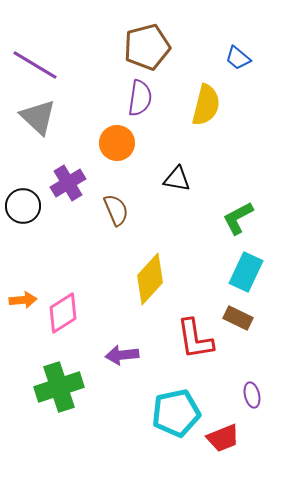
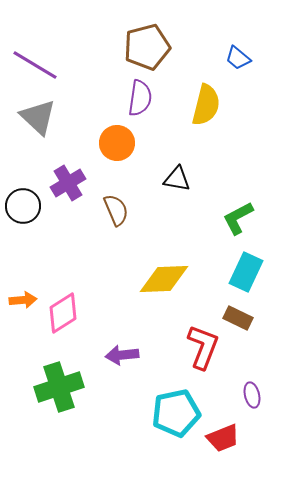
yellow diamond: moved 14 px right; rotated 45 degrees clockwise
red L-shape: moved 8 px right, 8 px down; rotated 150 degrees counterclockwise
